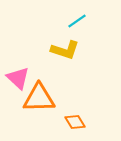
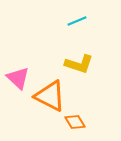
cyan line: rotated 12 degrees clockwise
yellow L-shape: moved 14 px right, 14 px down
orange triangle: moved 11 px right, 2 px up; rotated 28 degrees clockwise
